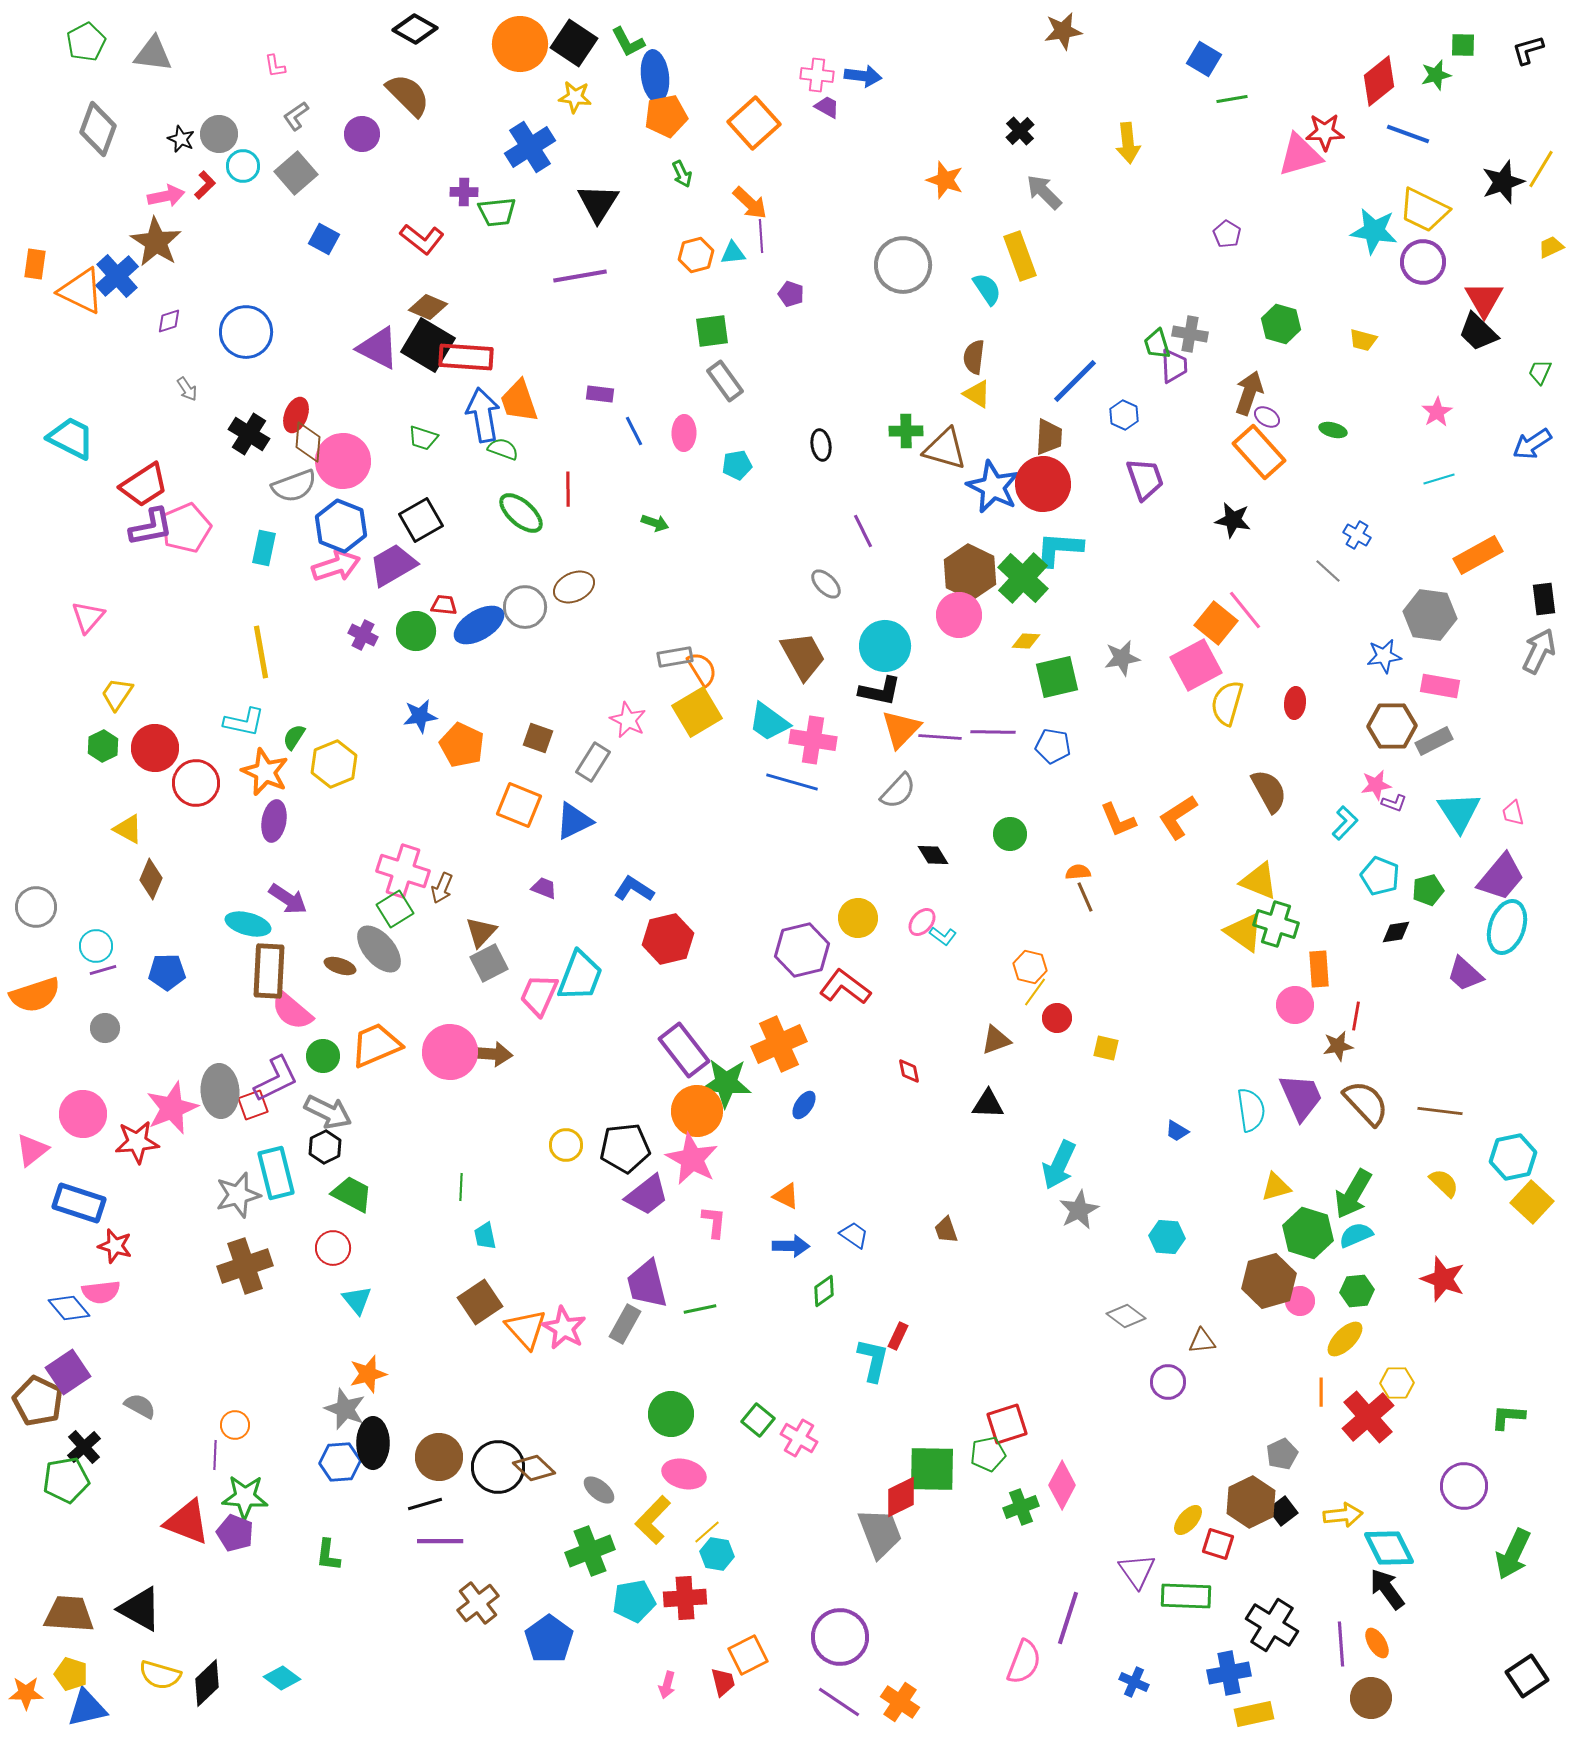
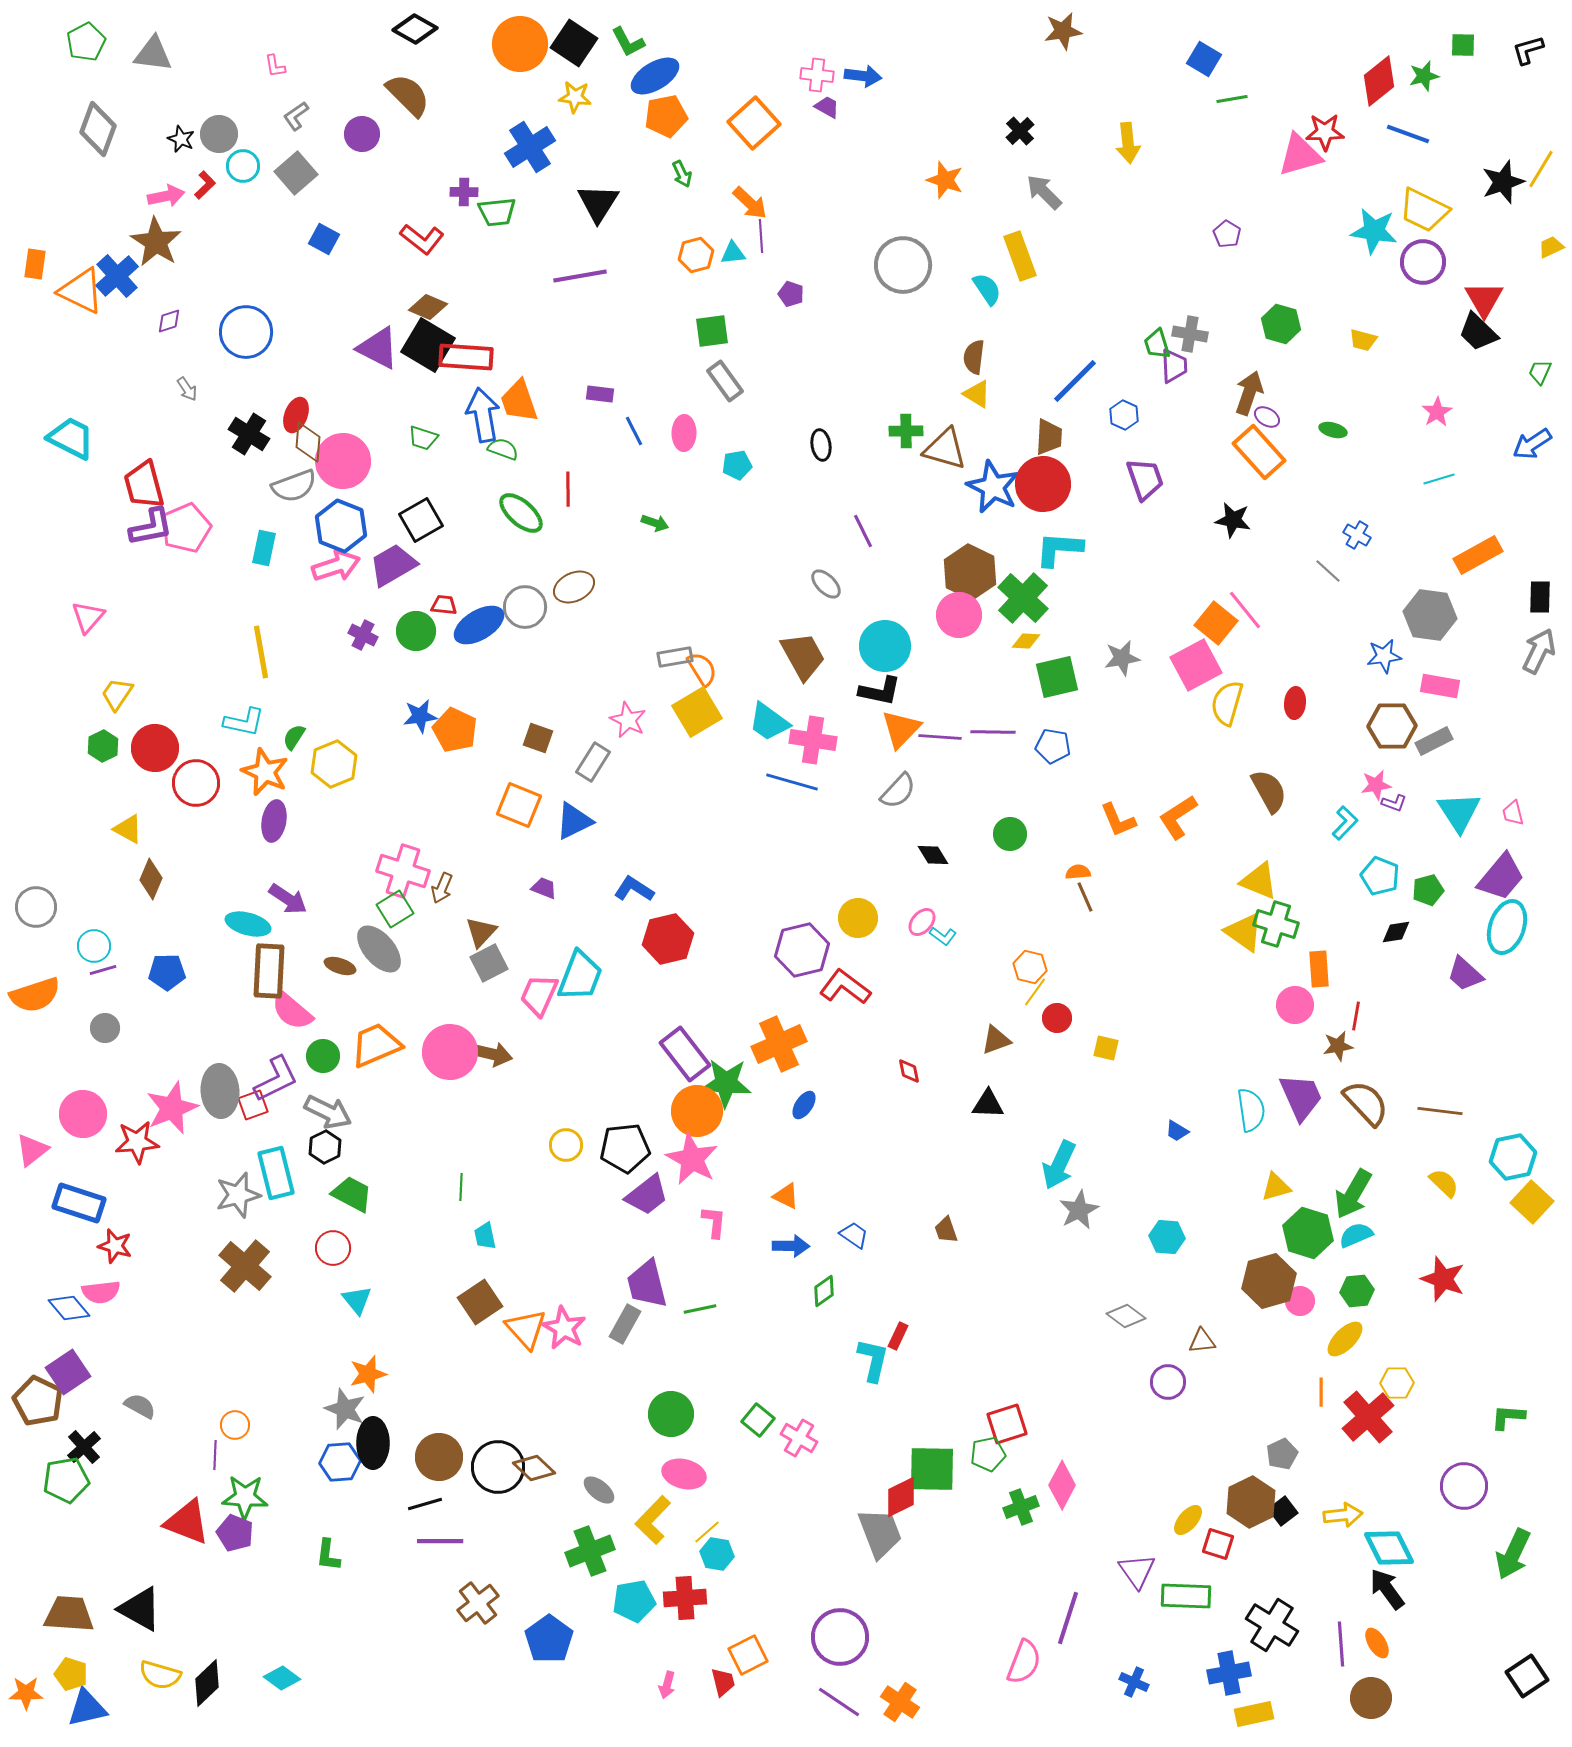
green star at (1436, 75): moved 12 px left, 1 px down
blue ellipse at (655, 76): rotated 66 degrees clockwise
red trapezoid at (144, 485): rotated 108 degrees clockwise
green cross at (1023, 578): moved 20 px down
black rectangle at (1544, 599): moved 4 px left, 2 px up; rotated 8 degrees clockwise
orange pentagon at (462, 745): moved 7 px left, 15 px up
cyan circle at (96, 946): moved 2 px left
purple rectangle at (684, 1050): moved 1 px right, 4 px down
brown arrow at (492, 1054): rotated 9 degrees clockwise
brown cross at (245, 1266): rotated 30 degrees counterclockwise
